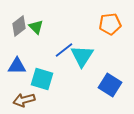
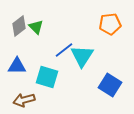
cyan square: moved 5 px right, 2 px up
